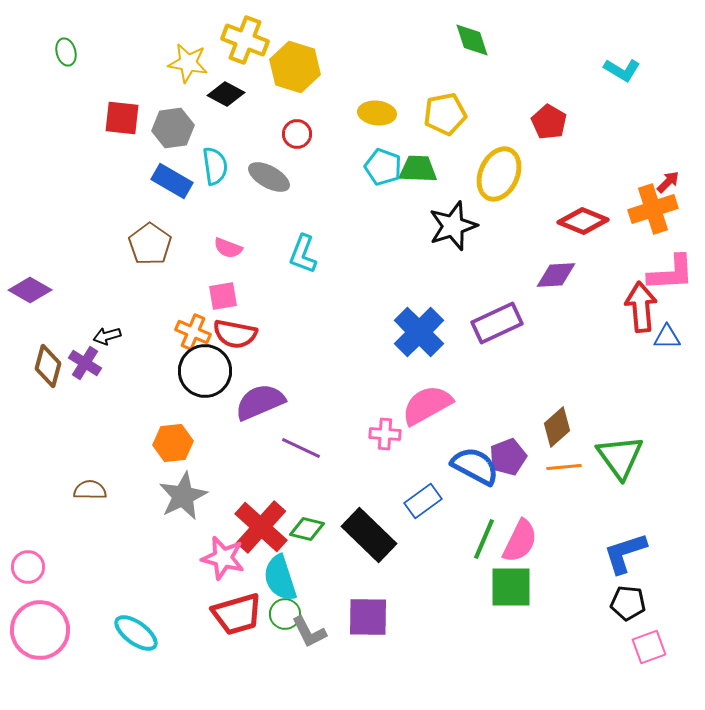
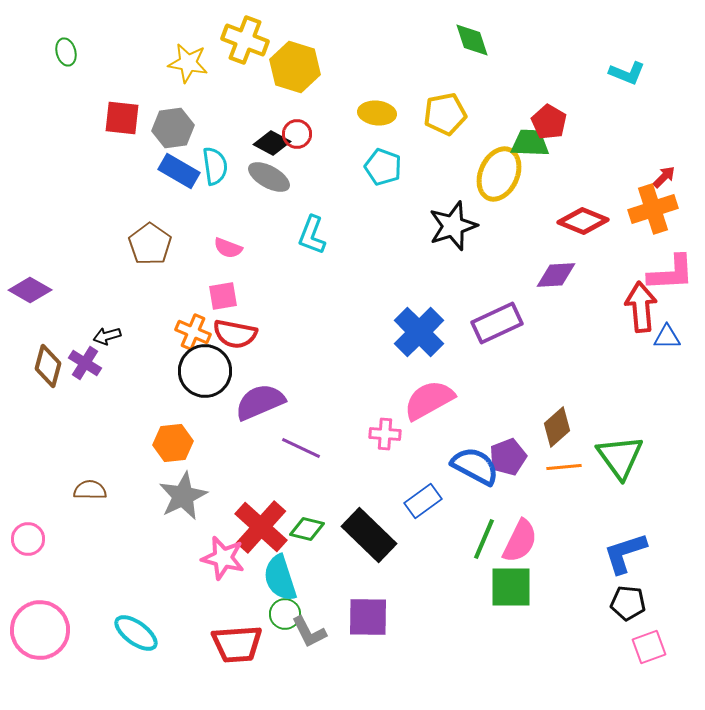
cyan L-shape at (622, 70): moved 5 px right, 3 px down; rotated 9 degrees counterclockwise
black diamond at (226, 94): moved 46 px right, 49 px down
green trapezoid at (418, 169): moved 112 px right, 26 px up
blue rectangle at (172, 181): moved 7 px right, 10 px up
red arrow at (668, 182): moved 4 px left, 5 px up
cyan L-shape at (303, 254): moved 9 px right, 19 px up
pink semicircle at (427, 405): moved 2 px right, 5 px up
pink circle at (28, 567): moved 28 px up
red trapezoid at (237, 614): moved 30 px down; rotated 12 degrees clockwise
